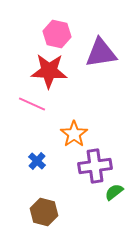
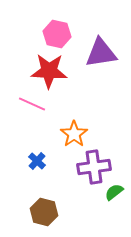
purple cross: moved 1 px left, 1 px down
